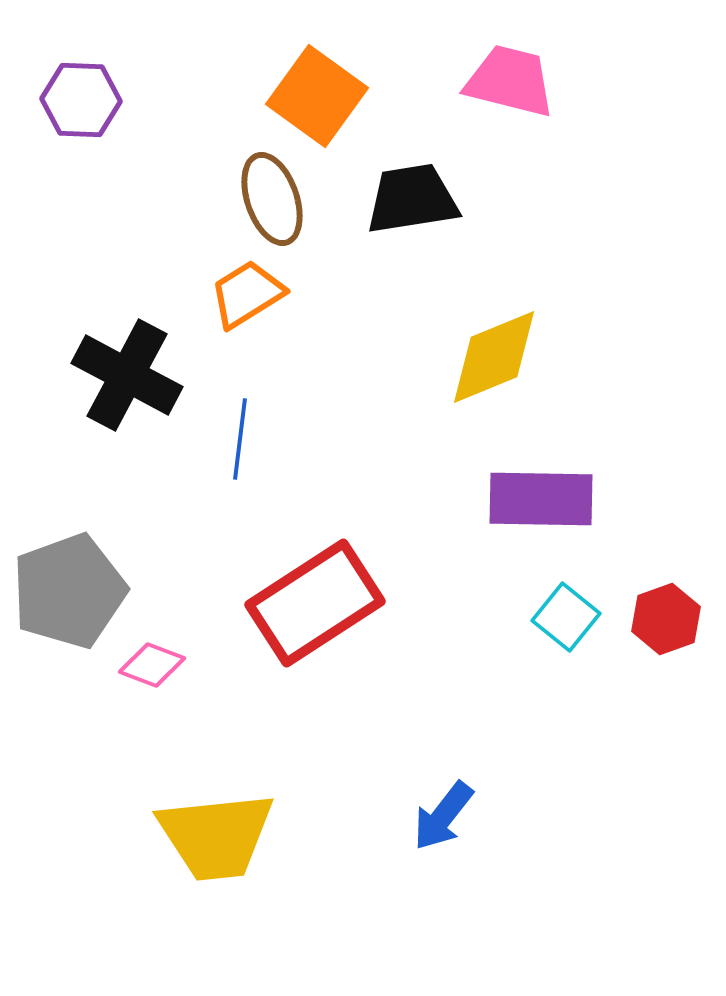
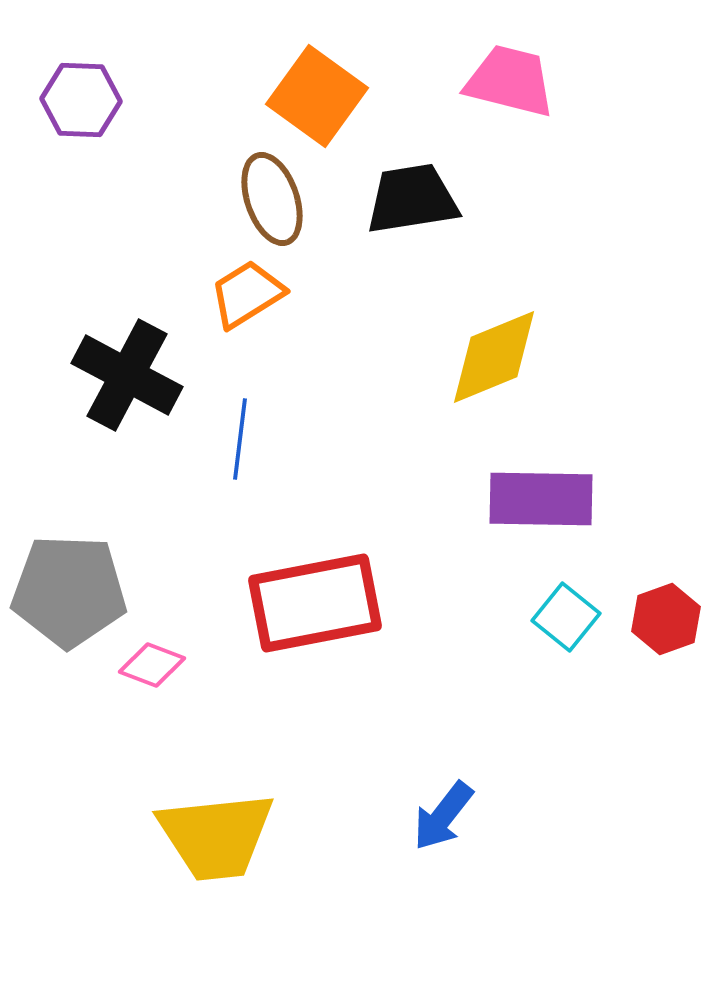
gray pentagon: rotated 22 degrees clockwise
red rectangle: rotated 22 degrees clockwise
